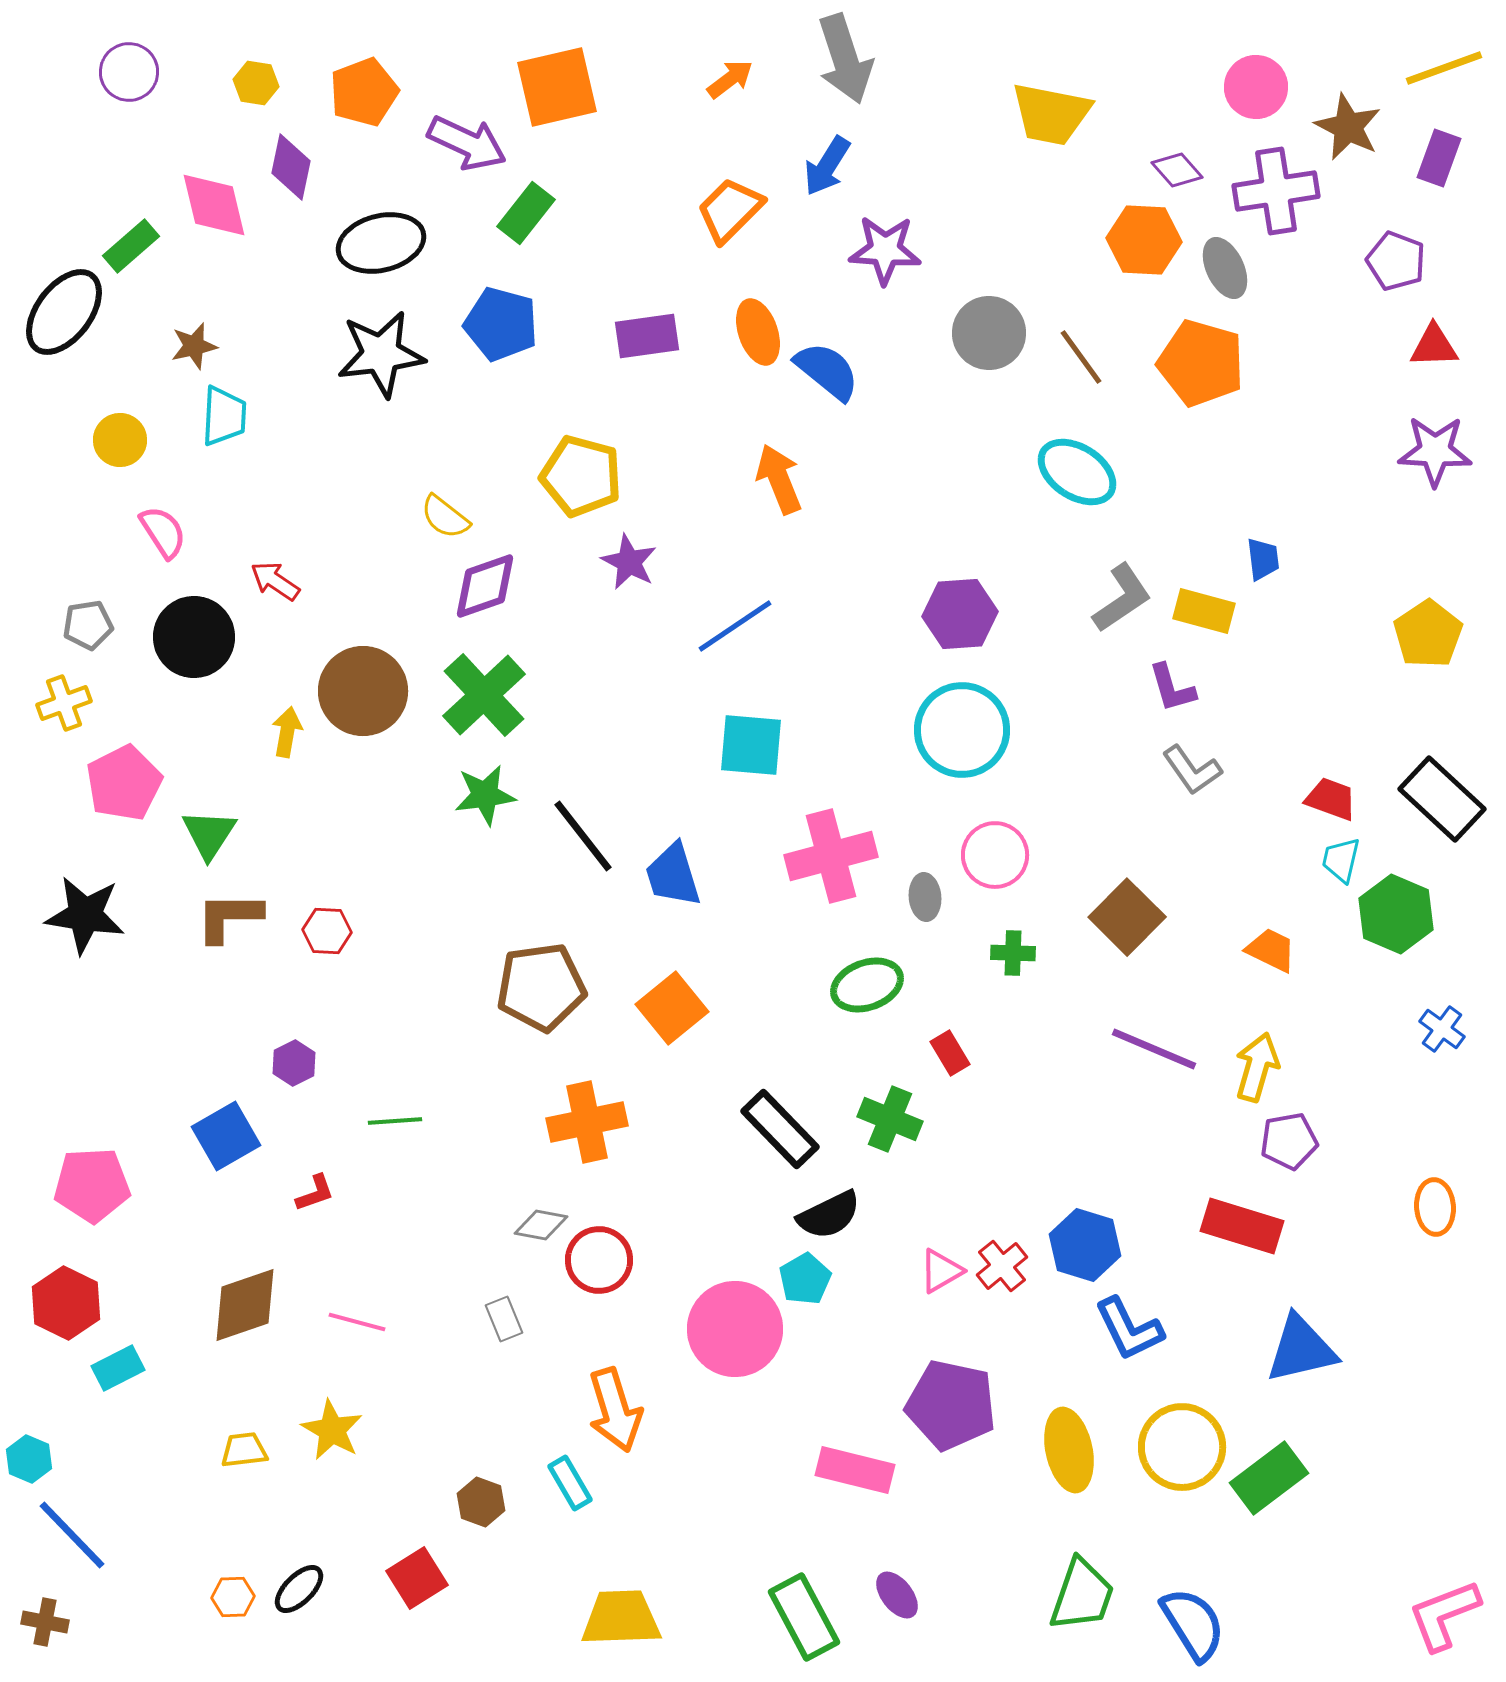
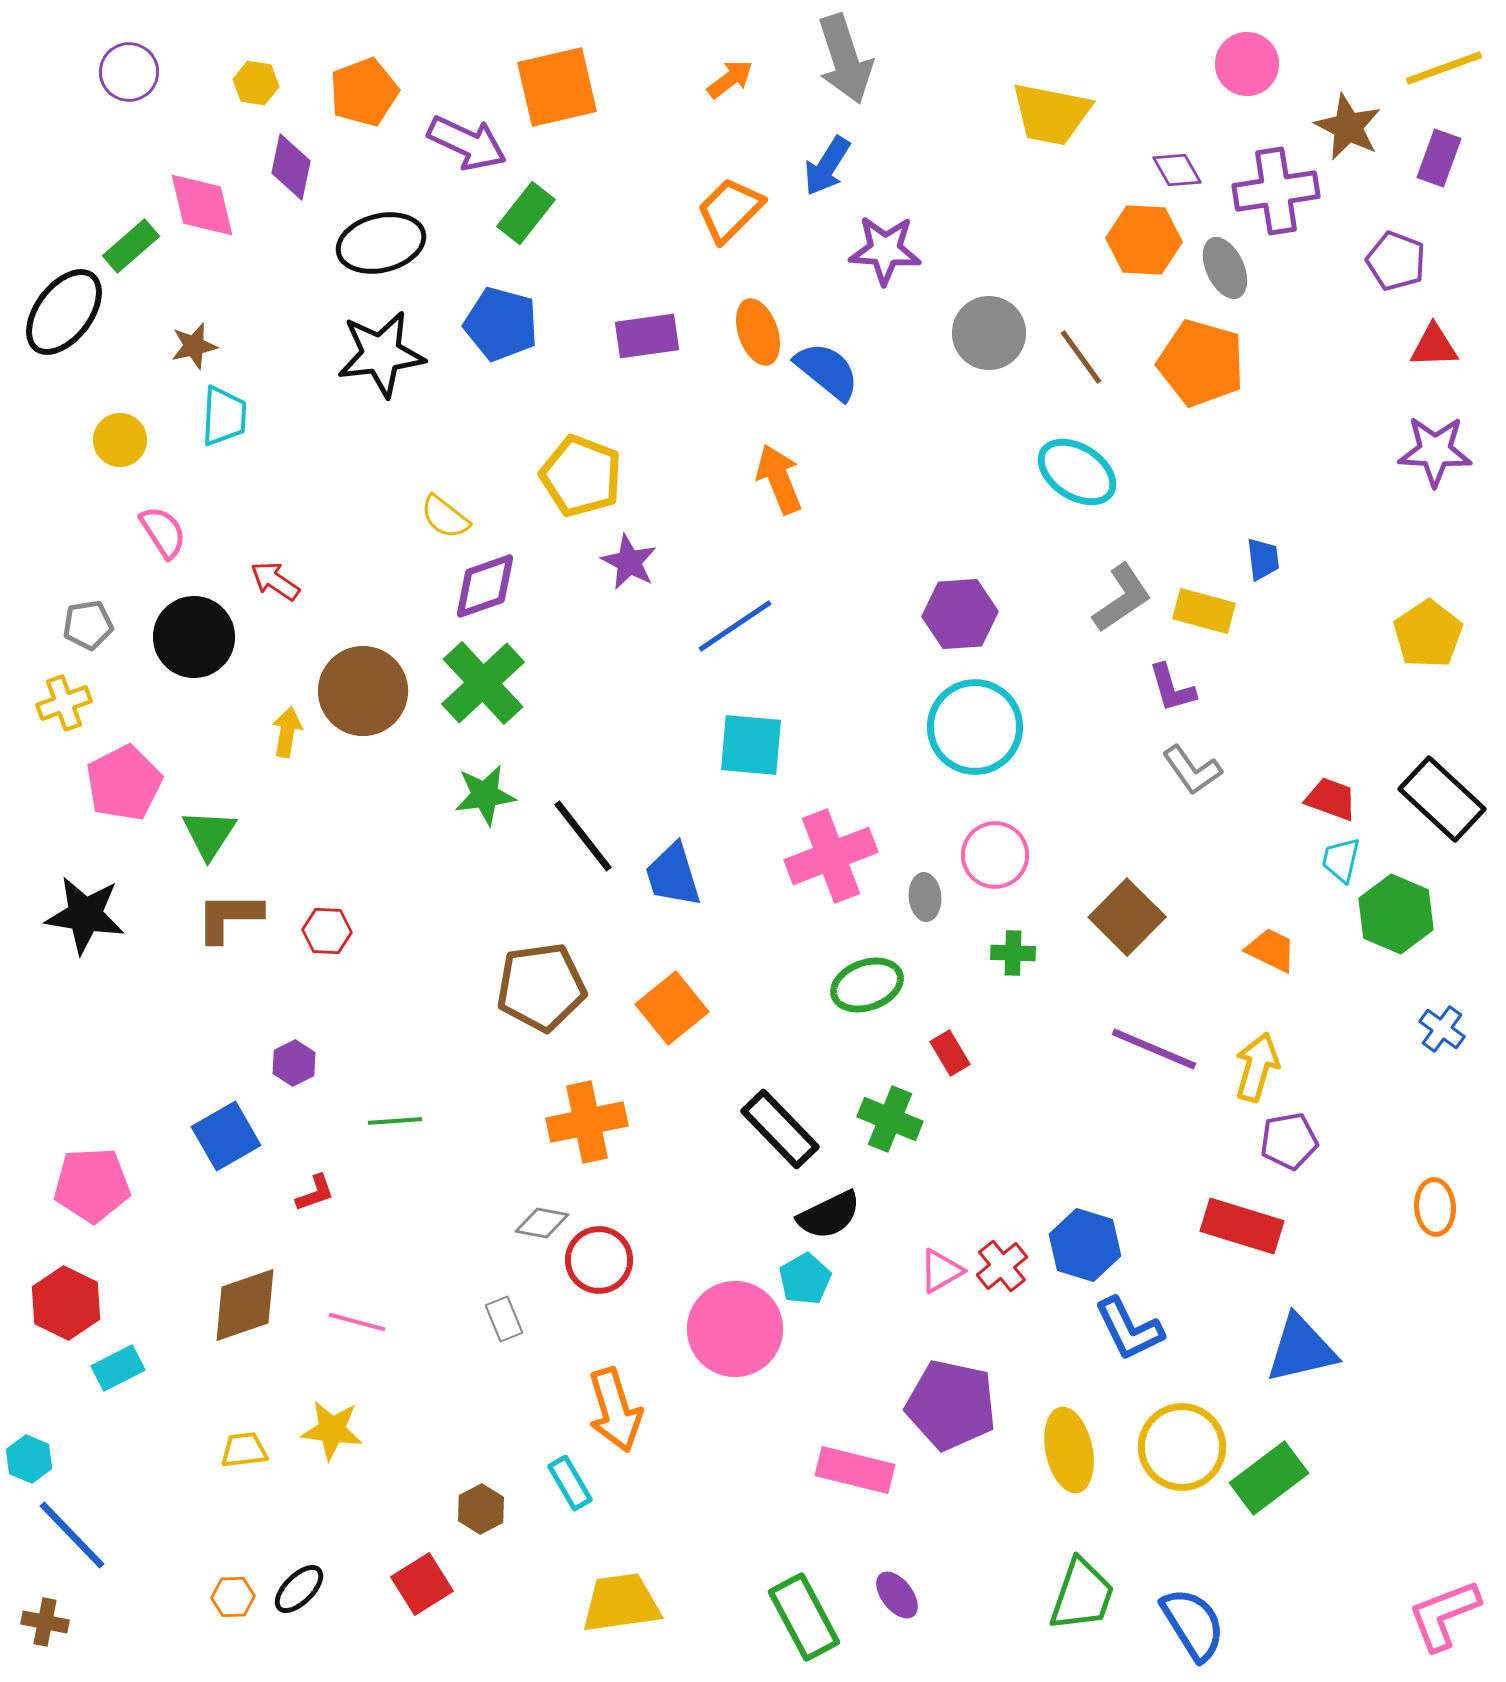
pink circle at (1256, 87): moved 9 px left, 23 px up
purple diamond at (1177, 170): rotated 12 degrees clockwise
pink diamond at (214, 205): moved 12 px left
yellow pentagon at (581, 476): rotated 6 degrees clockwise
green cross at (484, 695): moved 1 px left, 12 px up
cyan circle at (962, 730): moved 13 px right, 3 px up
pink cross at (831, 856): rotated 6 degrees counterclockwise
gray diamond at (541, 1225): moved 1 px right, 2 px up
yellow star at (332, 1430): rotated 22 degrees counterclockwise
brown hexagon at (481, 1502): moved 7 px down; rotated 12 degrees clockwise
red square at (417, 1578): moved 5 px right, 6 px down
yellow trapezoid at (621, 1618): moved 15 px up; rotated 6 degrees counterclockwise
